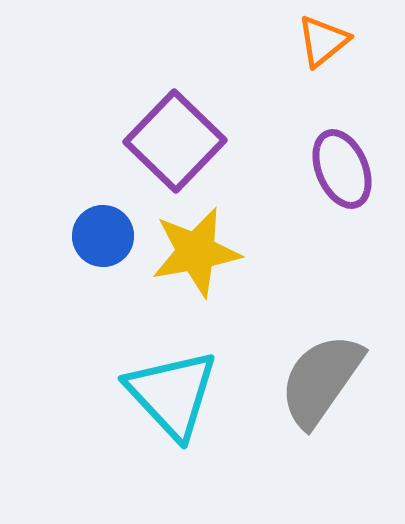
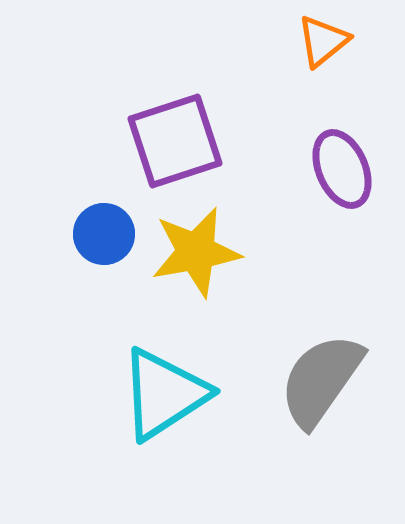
purple square: rotated 28 degrees clockwise
blue circle: moved 1 px right, 2 px up
cyan triangle: moved 8 px left; rotated 40 degrees clockwise
